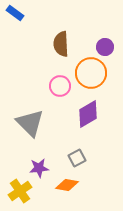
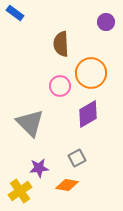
purple circle: moved 1 px right, 25 px up
